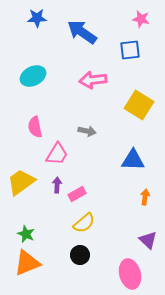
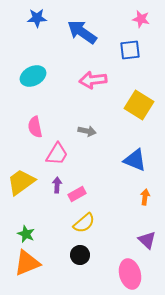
blue triangle: moved 2 px right; rotated 20 degrees clockwise
purple triangle: moved 1 px left
